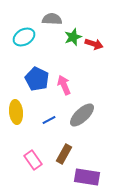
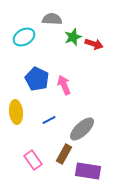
gray ellipse: moved 14 px down
purple rectangle: moved 1 px right, 6 px up
